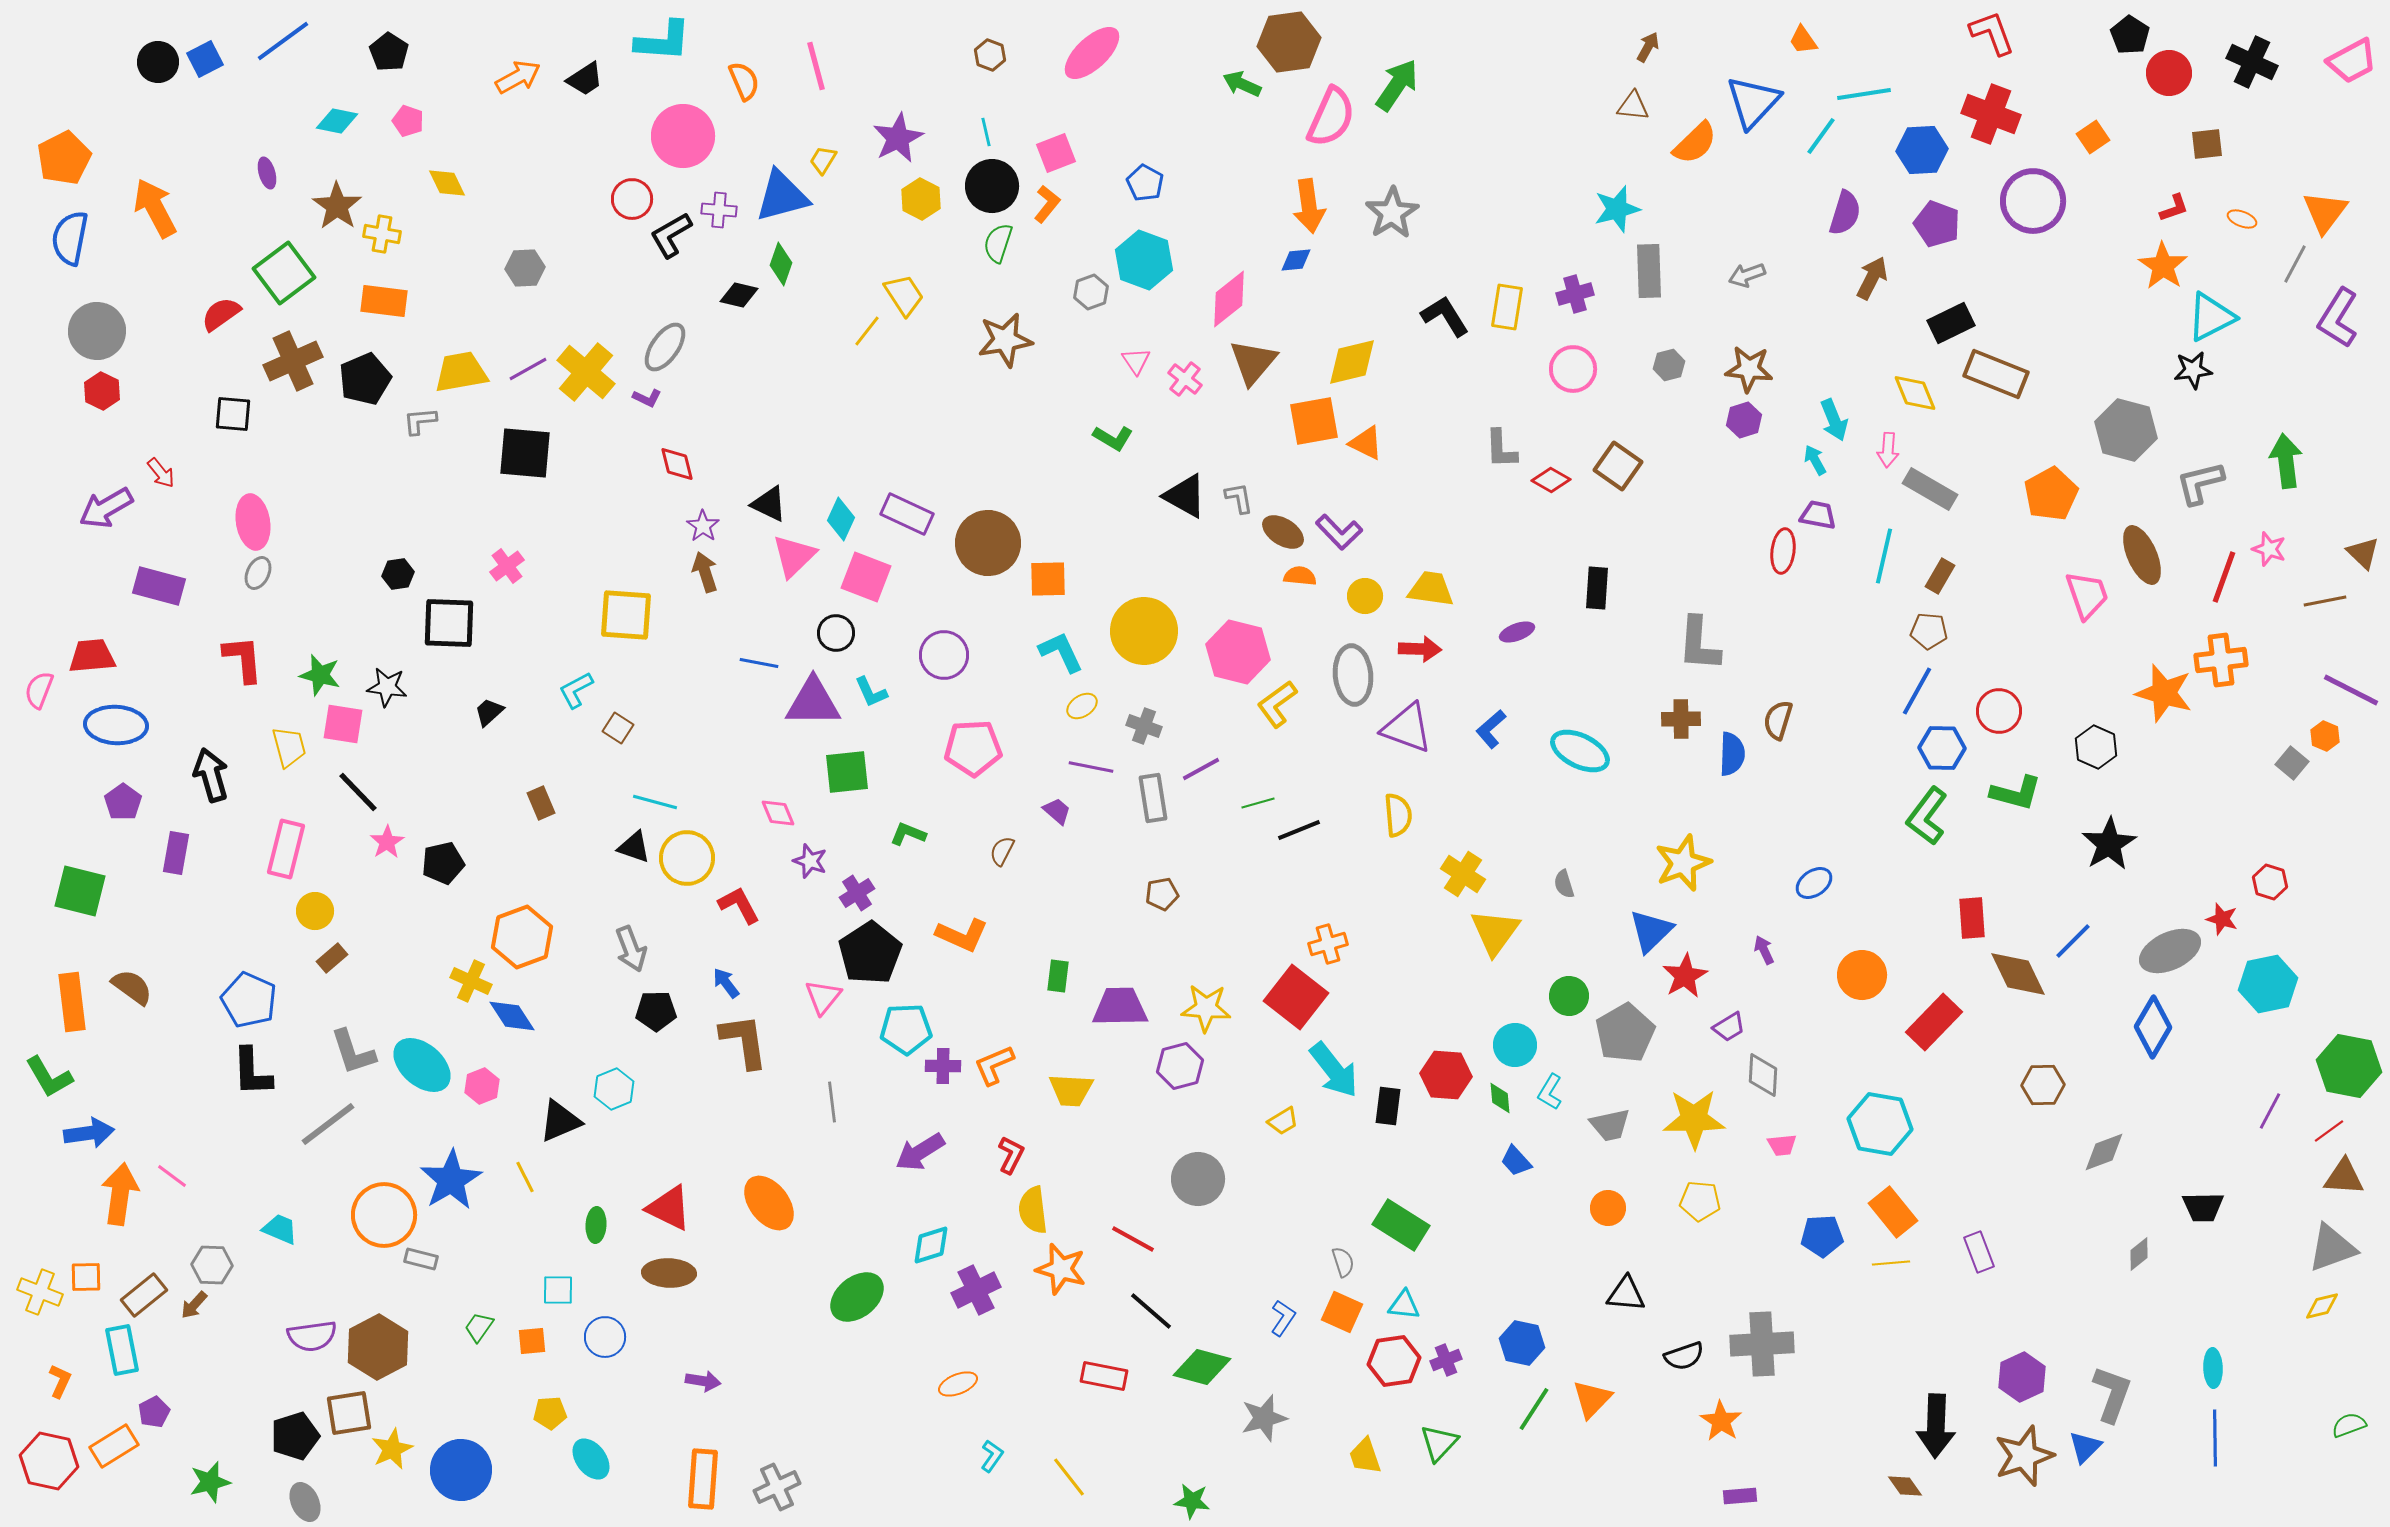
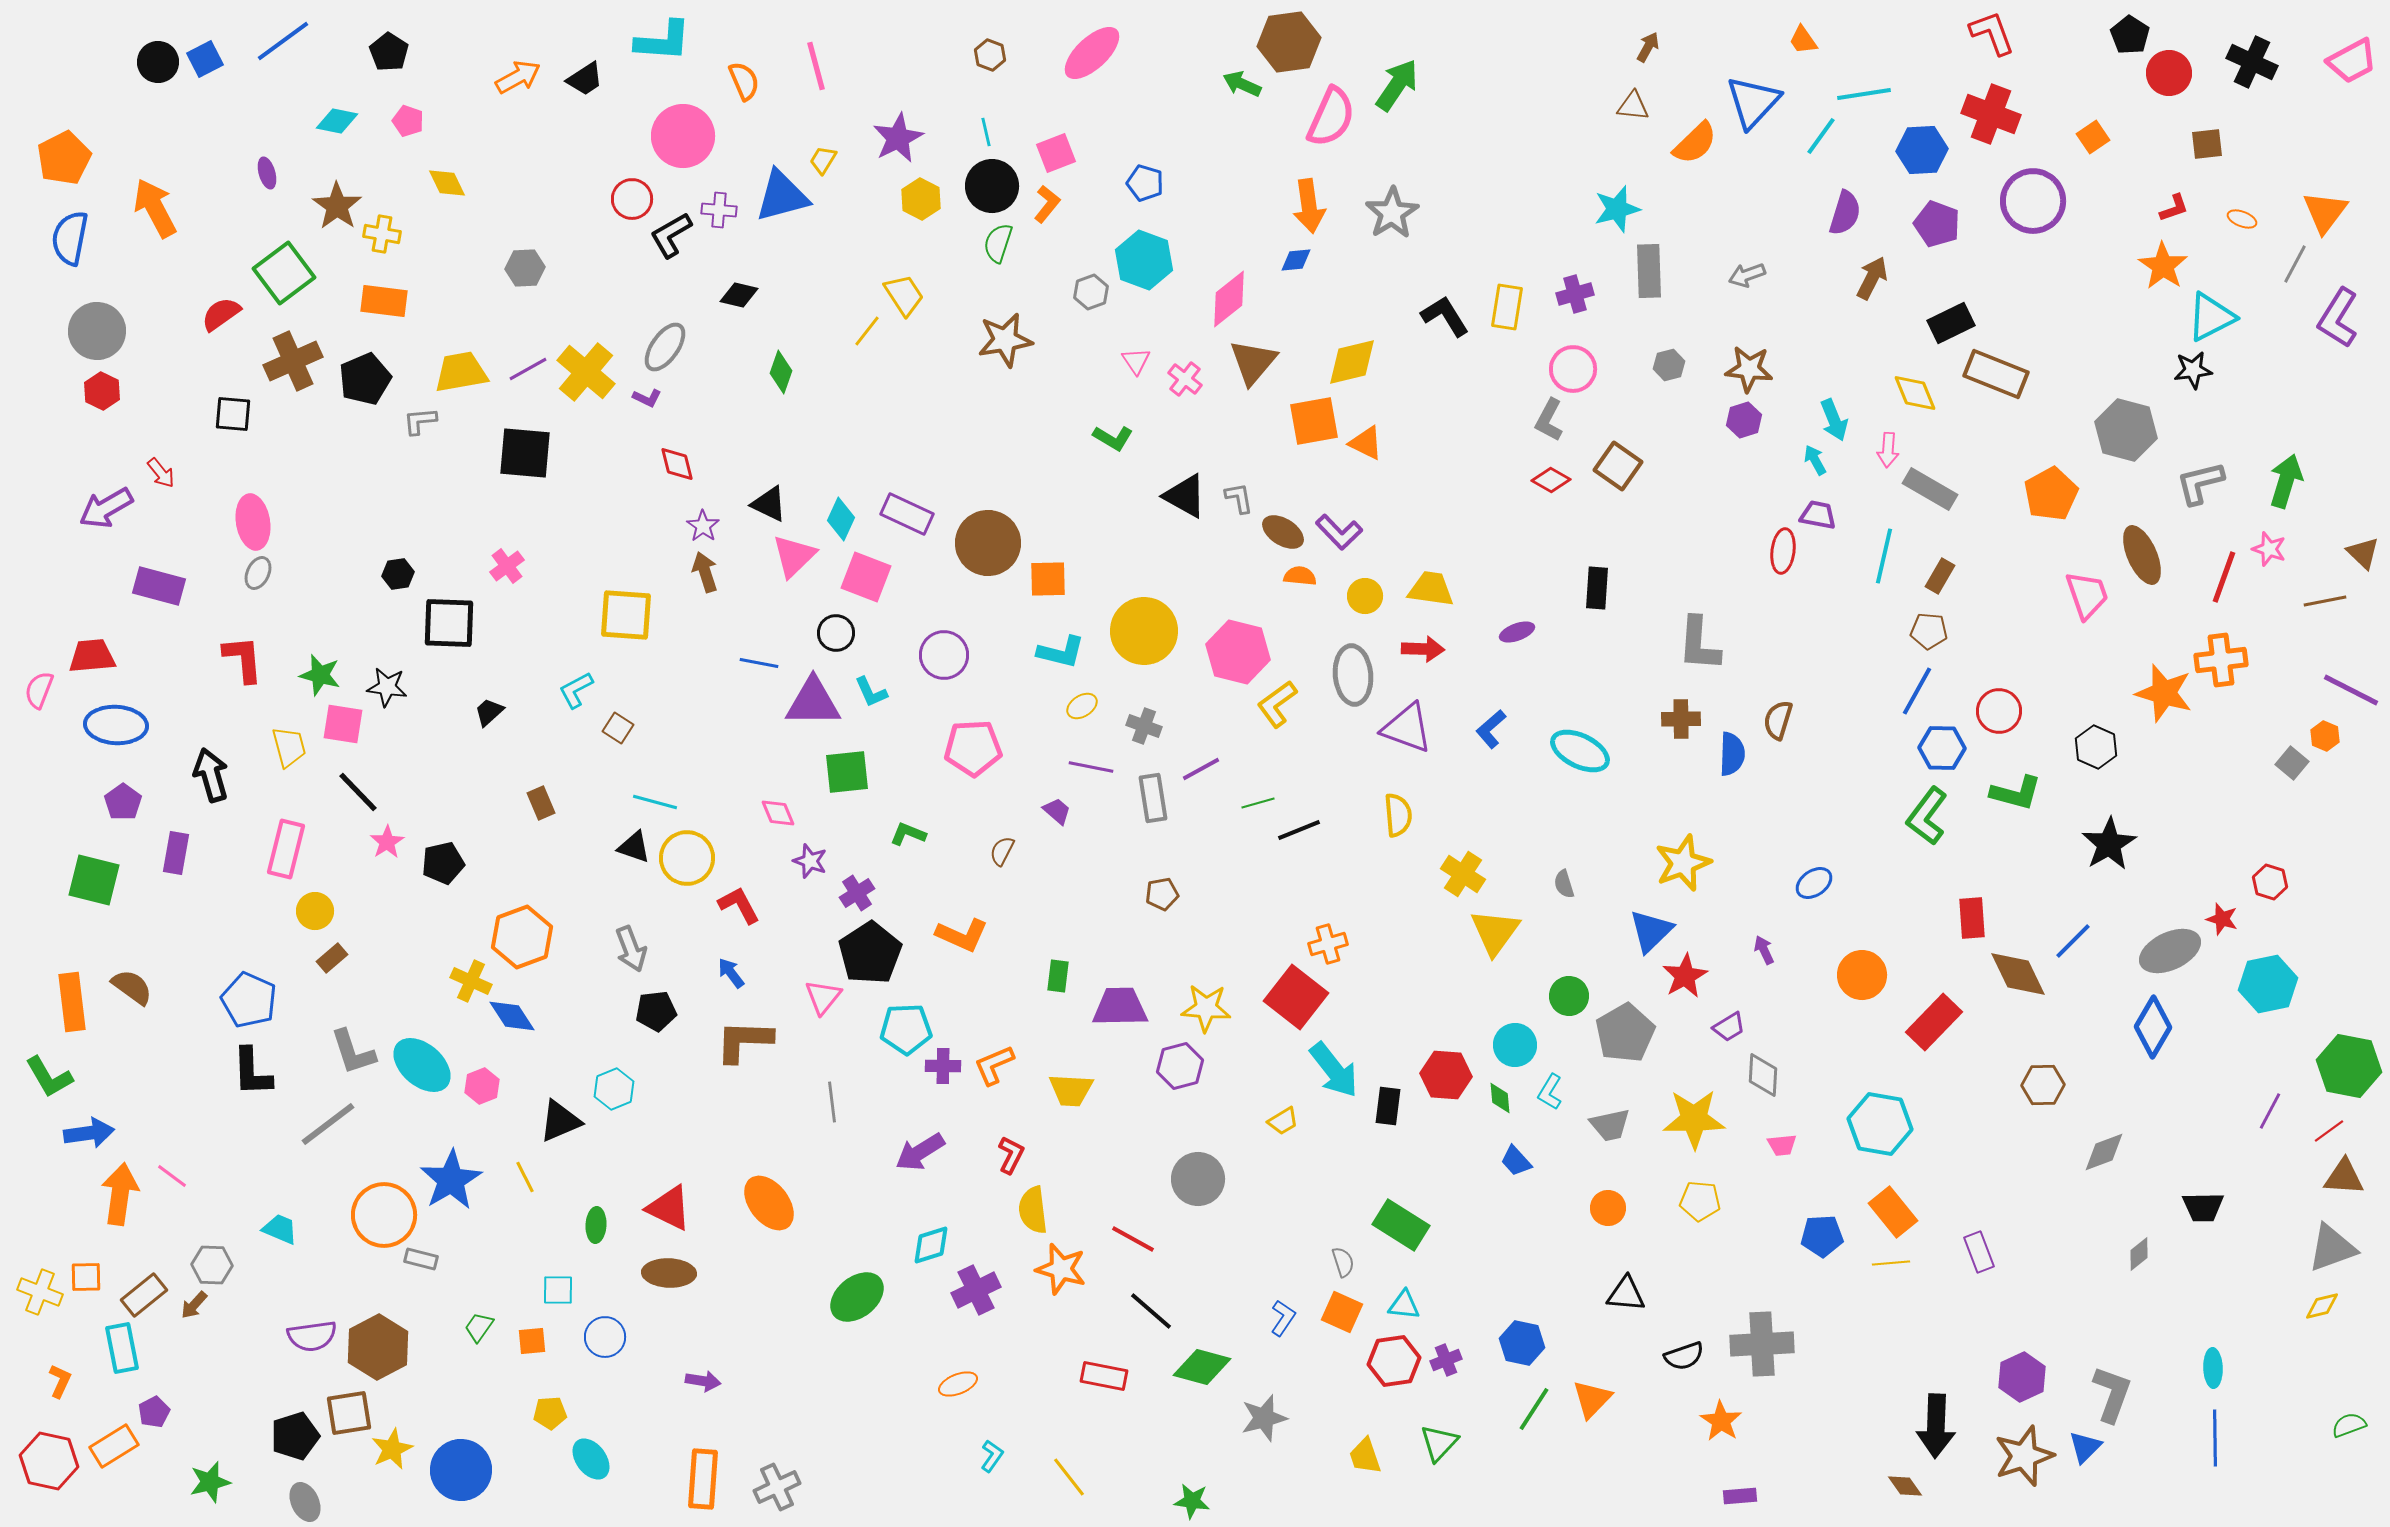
blue pentagon at (1145, 183): rotated 12 degrees counterclockwise
green diamond at (781, 264): moved 108 px down
gray L-shape at (1501, 449): moved 48 px right, 29 px up; rotated 30 degrees clockwise
green arrow at (2286, 461): moved 20 px down; rotated 24 degrees clockwise
red arrow at (1420, 649): moved 3 px right
cyan L-shape at (1061, 652): rotated 129 degrees clockwise
green square at (80, 891): moved 14 px right, 11 px up
blue arrow at (726, 983): moved 5 px right, 10 px up
black pentagon at (656, 1011): rotated 6 degrees counterclockwise
brown L-shape at (744, 1041): rotated 80 degrees counterclockwise
cyan rectangle at (122, 1350): moved 2 px up
